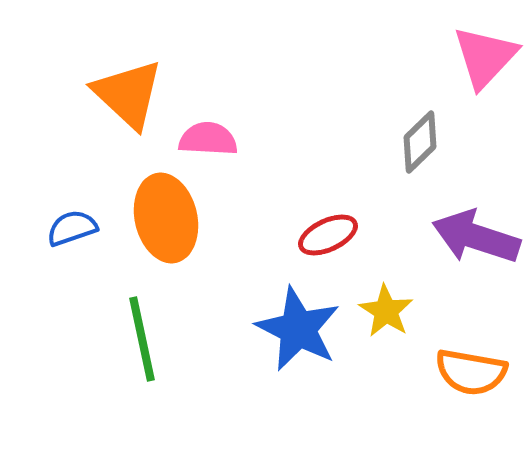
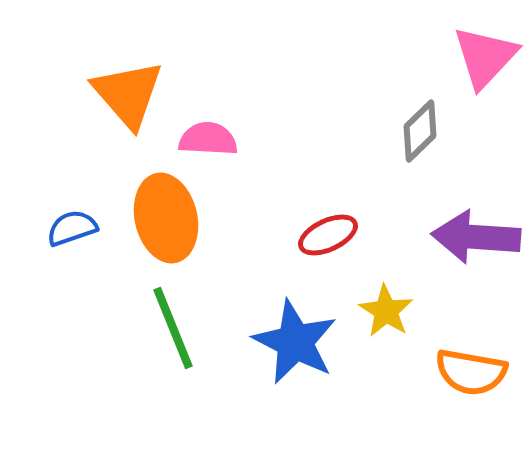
orange triangle: rotated 6 degrees clockwise
gray diamond: moved 11 px up
purple arrow: rotated 14 degrees counterclockwise
blue star: moved 3 px left, 13 px down
green line: moved 31 px right, 11 px up; rotated 10 degrees counterclockwise
